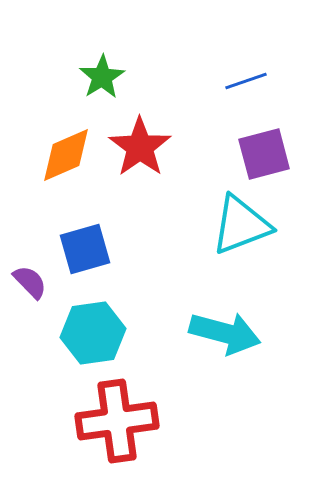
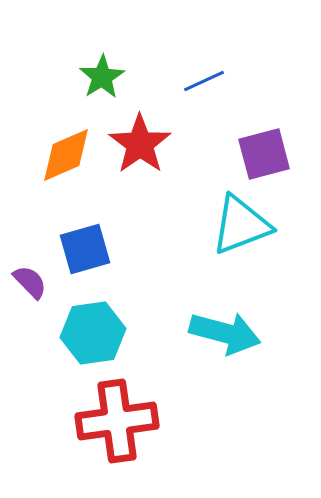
blue line: moved 42 px left; rotated 6 degrees counterclockwise
red star: moved 3 px up
